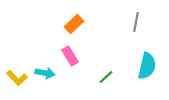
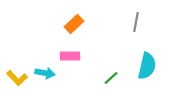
pink rectangle: rotated 60 degrees counterclockwise
green line: moved 5 px right, 1 px down
